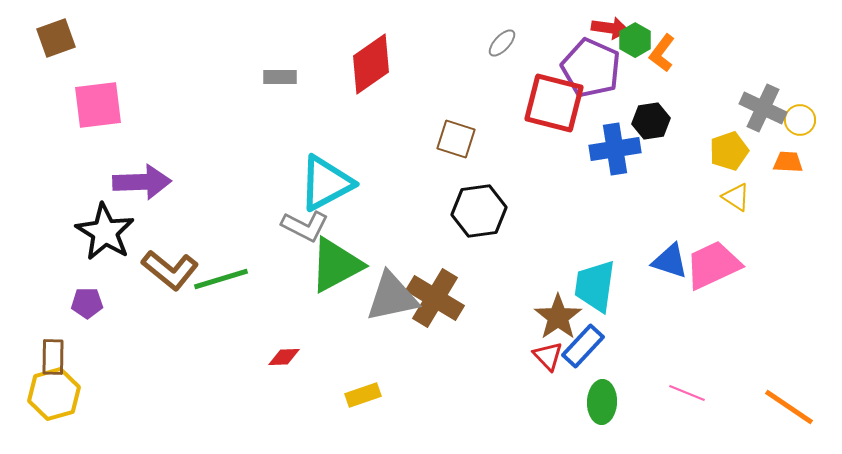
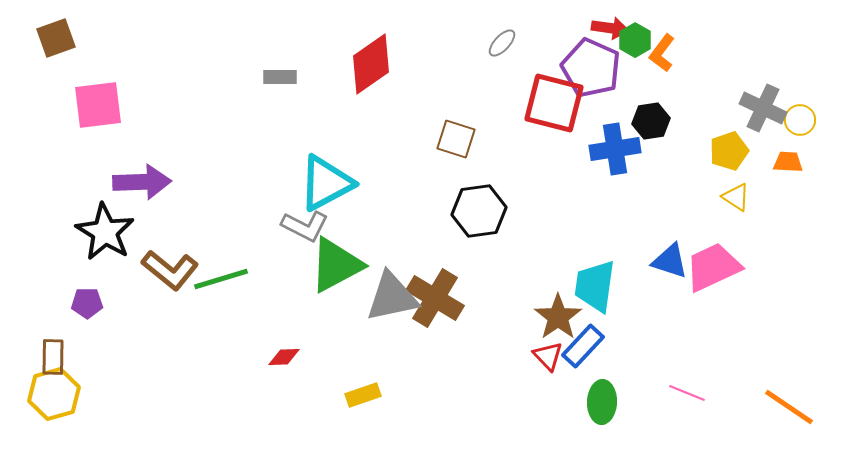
pink trapezoid at (713, 265): moved 2 px down
